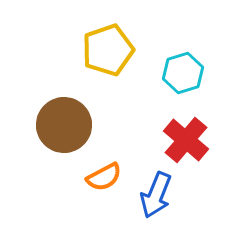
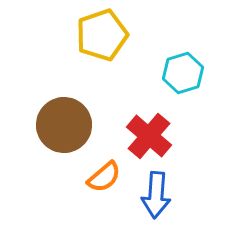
yellow pentagon: moved 6 px left, 15 px up
red cross: moved 37 px left, 4 px up
orange semicircle: rotated 12 degrees counterclockwise
blue arrow: rotated 18 degrees counterclockwise
